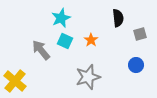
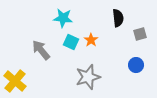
cyan star: moved 2 px right; rotated 30 degrees clockwise
cyan square: moved 6 px right, 1 px down
